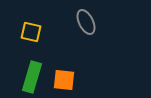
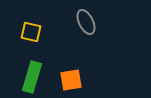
orange square: moved 7 px right; rotated 15 degrees counterclockwise
